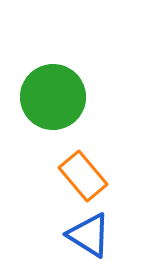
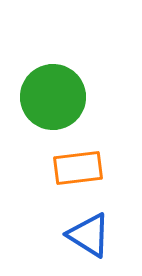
orange rectangle: moved 5 px left, 8 px up; rotated 57 degrees counterclockwise
